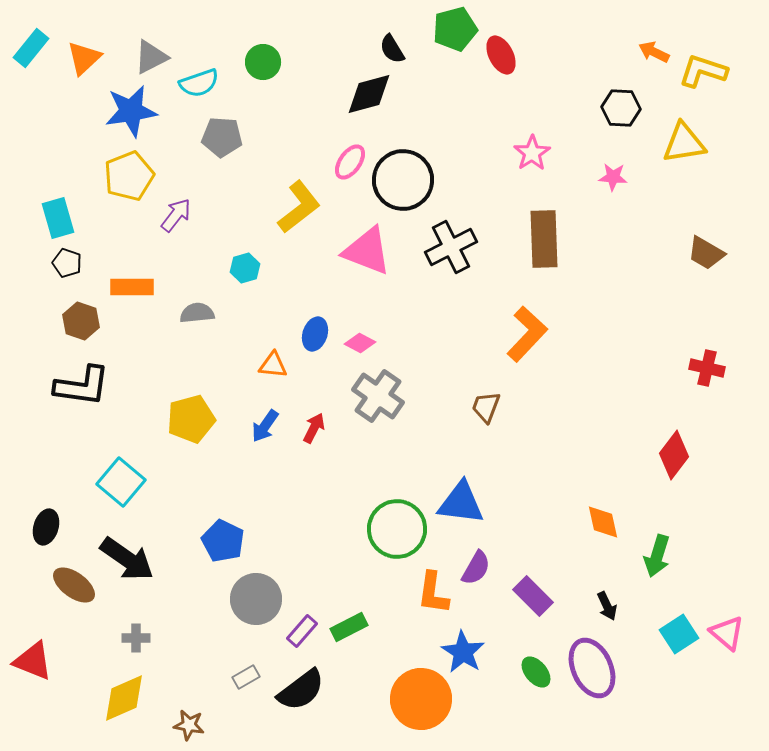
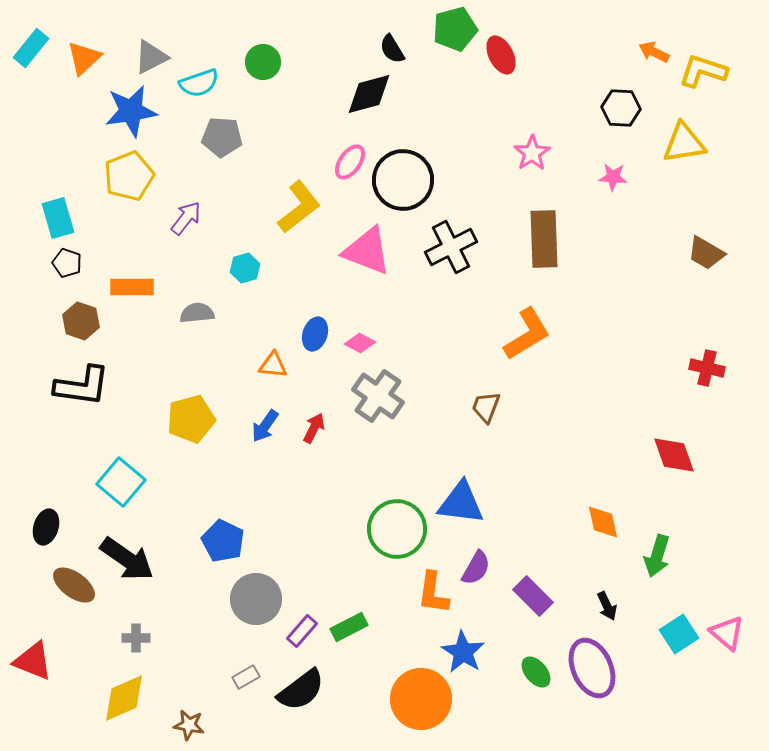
purple arrow at (176, 215): moved 10 px right, 3 px down
orange L-shape at (527, 334): rotated 16 degrees clockwise
red diamond at (674, 455): rotated 57 degrees counterclockwise
